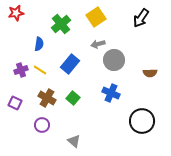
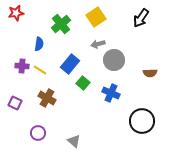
purple cross: moved 1 px right, 4 px up; rotated 24 degrees clockwise
green square: moved 10 px right, 15 px up
purple circle: moved 4 px left, 8 px down
